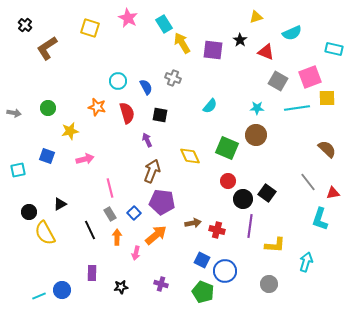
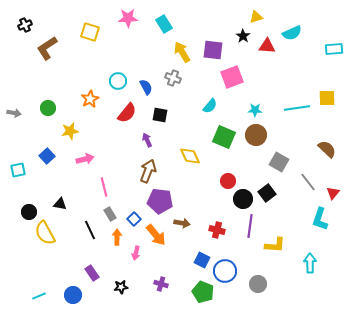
pink star at (128, 18): rotated 30 degrees counterclockwise
black cross at (25, 25): rotated 24 degrees clockwise
yellow square at (90, 28): moved 4 px down
black star at (240, 40): moved 3 px right, 4 px up
yellow arrow at (182, 43): moved 9 px down
cyan rectangle at (334, 49): rotated 18 degrees counterclockwise
red triangle at (266, 52): moved 1 px right, 6 px up; rotated 18 degrees counterclockwise
pink square at (310, 77): moved 78 px left
gray square at (278, 81): moved 1 px right, 81 px down
orange star at (97, 107): moved 7 px left, 8 px up; rotated 30 degrees clockwise
cyan star at (257, 108): moved 2 px left, 2 px down
red semicircle at (127, 113): rotated 55 degrees clockwise
green square at (227, 148): moved 3 px left, 11 px up
blue square at (47, 156): rotated 28 degrees clockwise
brown arrow at (152, 171): moved 4 px left
pink line at (110, 188): moved 6 px left, 1 px up
black square at (267, 193): rotated 18 degrees clockwise
red triangle at (333, 193): rotated 40 degrees counterclockwise
purple pentagon at (162, 202): moved 2 px left, 1 px up
black triangle at (60, 204): rotated 40 degrees clockwise
blue square at (134, 213): moved 6 px down
brown arrow at (193, 223): moved 11 px left; rotated 21 degrees clockwise
orange arrow at (156, 235): rotated 90 degrees clockwise
cyan arrow at (306, 262): moved 4 px right, 1 px down; rotated 18 degrees counterclockwise
purple rectangle at (92, 273): rotated 35 degrees counterclockwise
gray circle at (269, 284): moved 11 px left
blue circle at (62, 290): moved 11 px right, 5 px down
